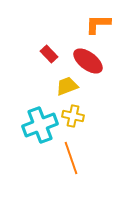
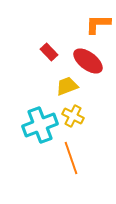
red rectangle: moved 2 px up
yellow cross: rotated 15 degrees clockwise
